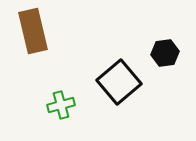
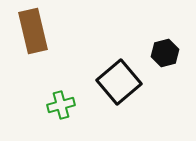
black hexagon: rotated 8 degrees counterclockwise
